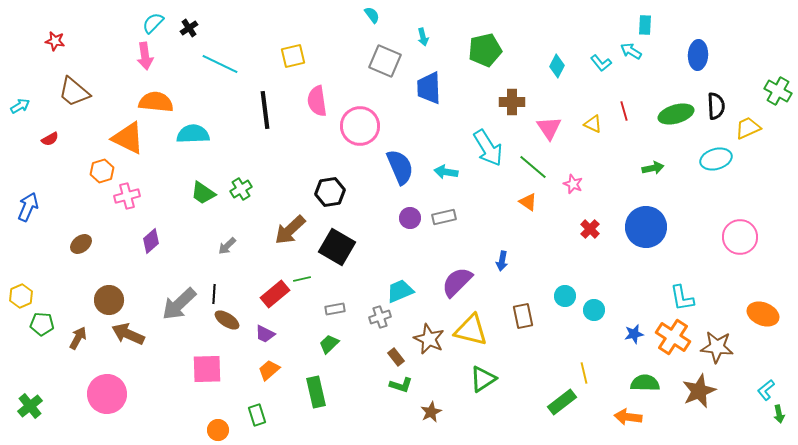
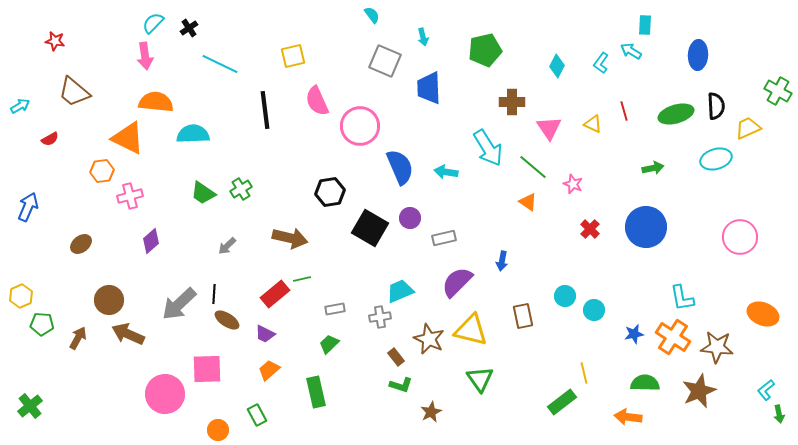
cyan L-shape at (601, 63): rotated 75 degrees clockwise
pink semicircle at (317, 101): rotated 16 degrees counterclockwise
orange hexagon at (102, 171): rotated 10 degrees clockwise
pink cross at (127, 196): moved 3 px right
gray rectangle at (444, 217): moved 21 px down
brown arrow at (290, 230): moved 8 px down; rotated 124 degrees counterclockwise
black square at (337, 247): moved 33 px right, 19 px up
gray cross at (380, 317): rotated 10 degrees clockwise
green triangle at (483, 379): moved 3 px left; rotated 32 degrees counterclockwise
pink circle at (107, 394): moved 58 px right
green rectangle at (257, 415): rotated 10 degrees counterclockwise
